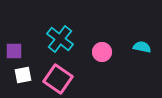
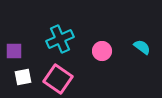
cyan cross: rotated 28 degrees clockwise
cyan semicircle: rotated 24 degrees clockwise
pink circle: moved 1 px up
white square: moved 2 px down
